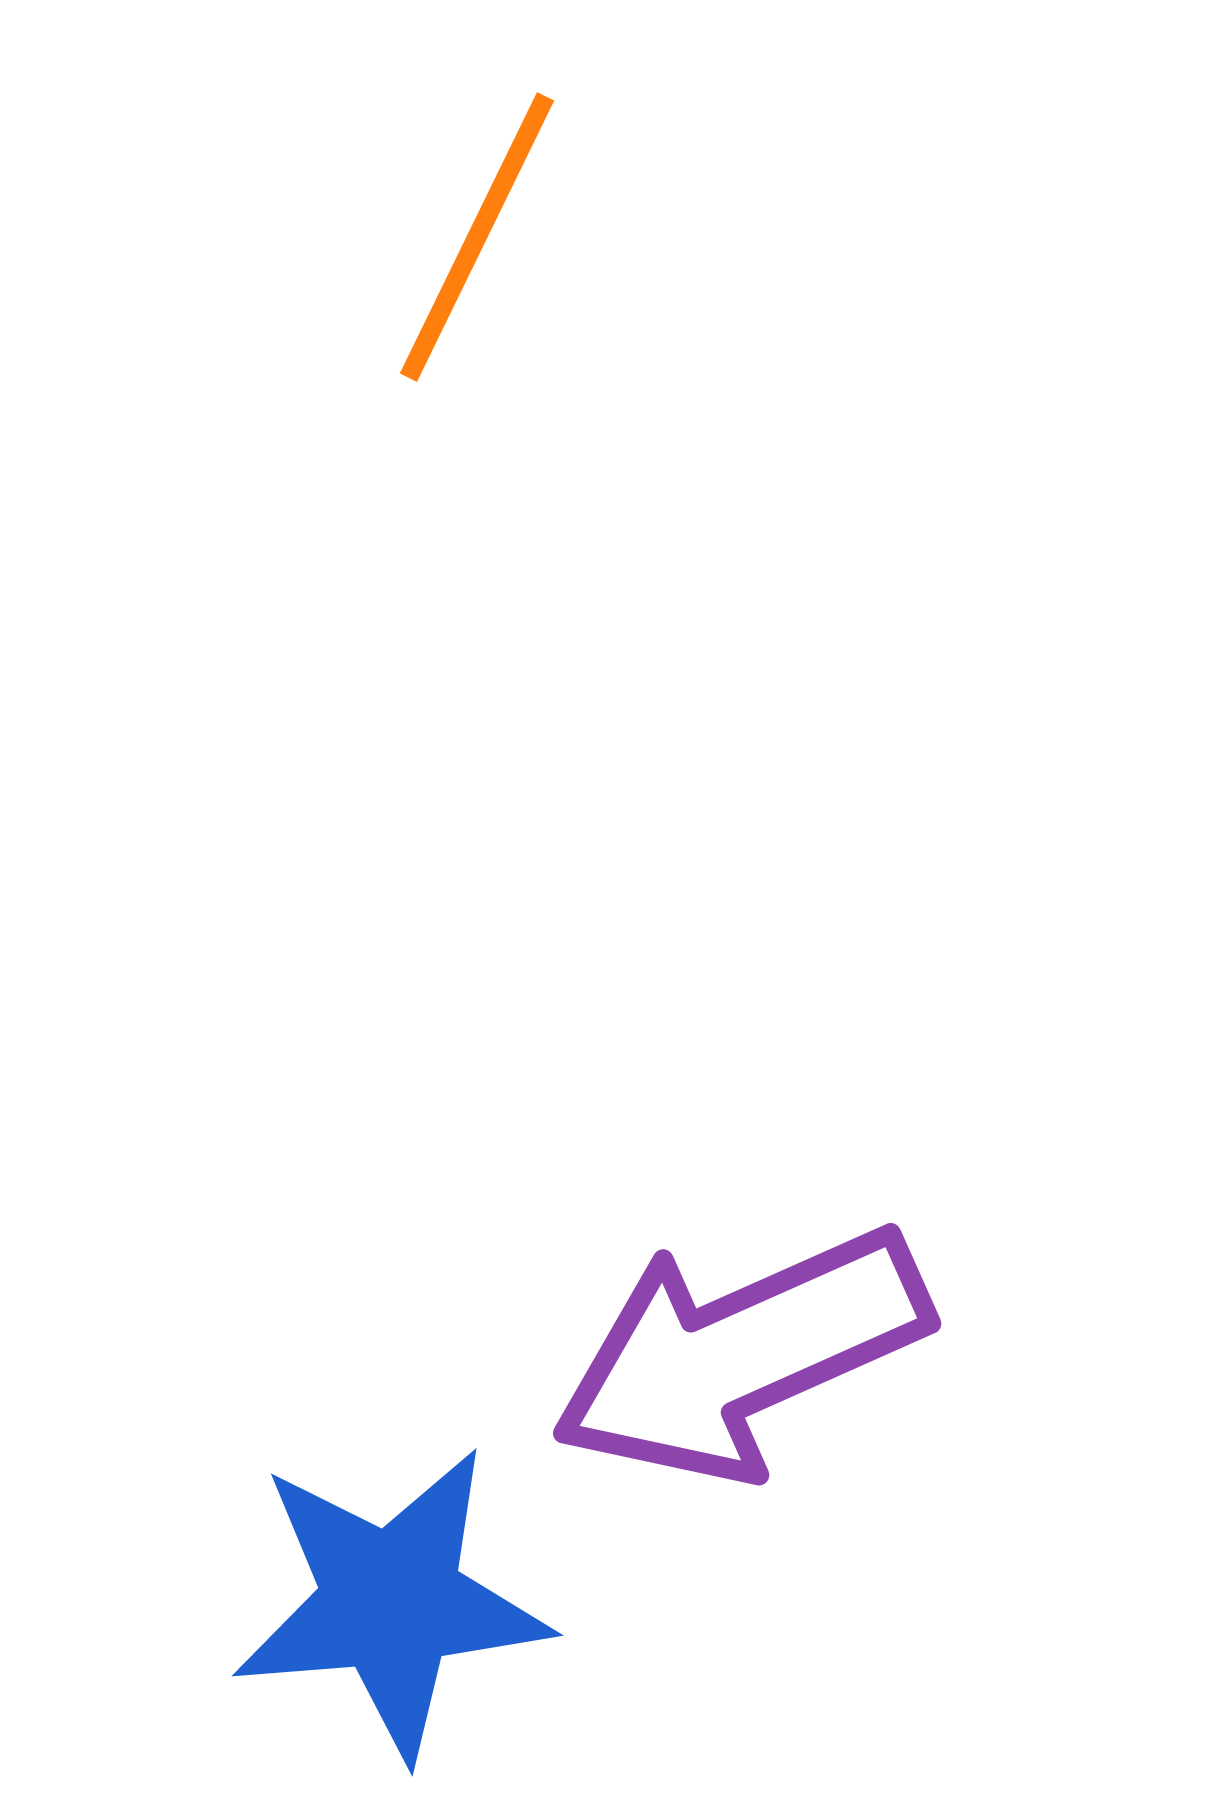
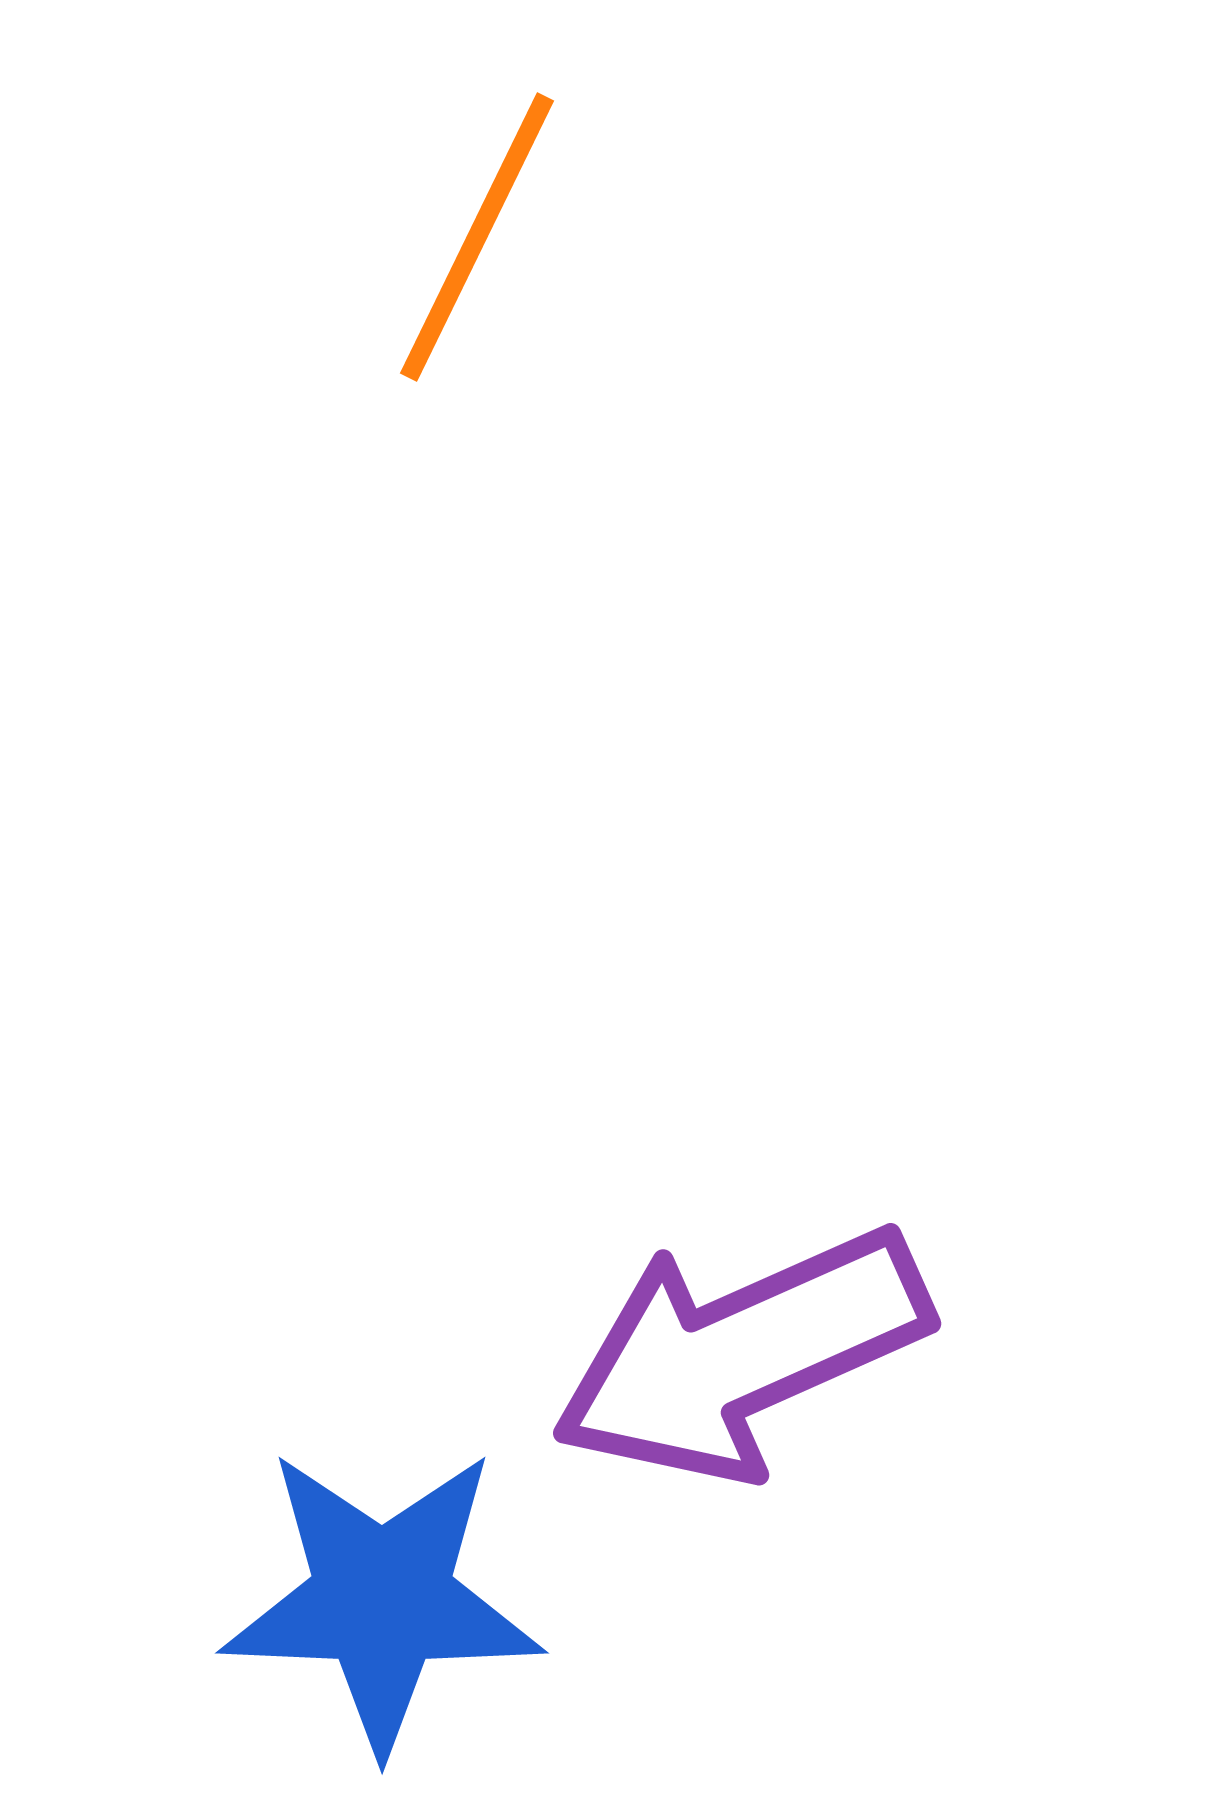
blue star: moved 9 px left, 3 px up; rotated 7 degrees clockwise
